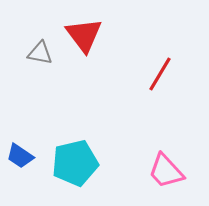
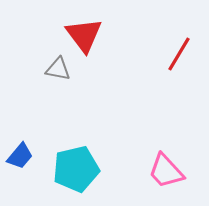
gray triangle: moved 18 px right, 16 px down
red line: moved 19 px right, 20 px up
blue trapezoid: rotated 84 degrees counterclockwise
cyan pentagon: moved 1 px right, 6 px down
